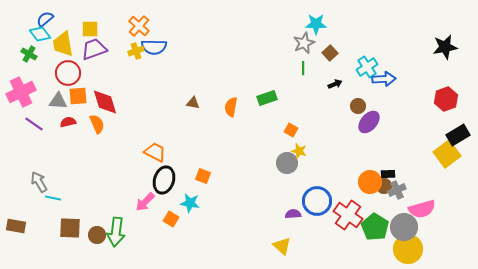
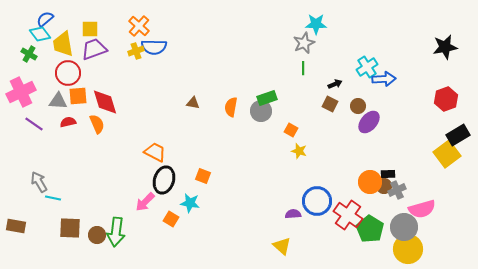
brown square at (330, 53): moved 51 px down; rotated 21 degrees counterclockwise
gray circle at (287, 163): moved 26 px left, 52 px up
green pentagon at (375, 227): moved 5 px left, 2 px down
